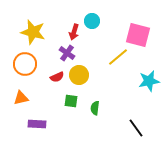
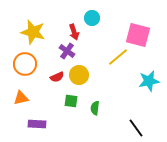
cyan circle: moved 3 px up
red arrow: rotated 35 degrees counterclockwise
purple cross: moved 2 px up
